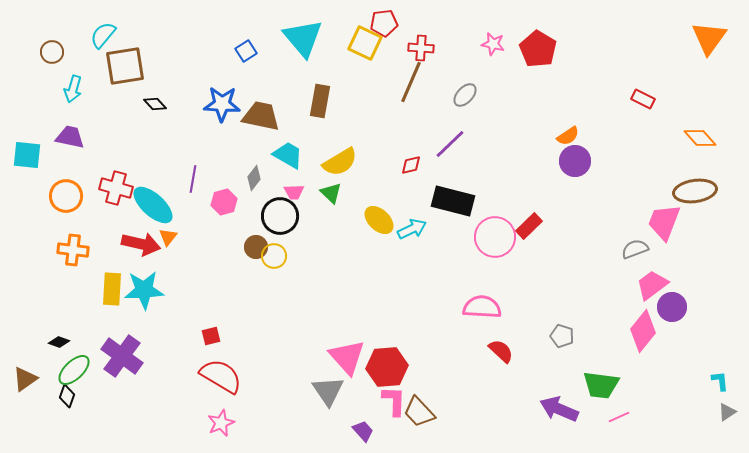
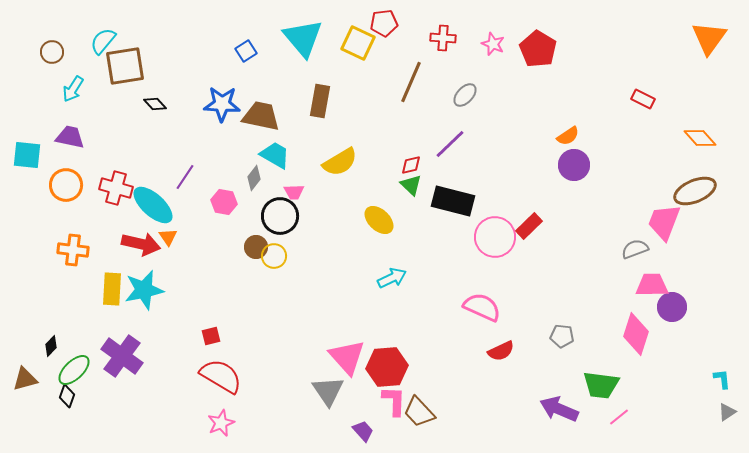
cyan semicircle at (103, 35): moved 6 px down
yellow square at (365, 43): moved 7 px left
pink star at (493, 44): rotated 10 degrees clockwise
red cross at (421, 48): moved 22 px right, 10 px up
cyan arrow at (73, 89): rotated 16 degrees clockwise
cyan trapezoid at (288, 155): moved 13 px left
purple circle at (575, 161): moved 1 px left, 4 px down
purple line at (193, 179): moved 8 px left, 2 px up; rotated 24 degrees clockwise
brown ellipse at (695, 191): rotated 15 degrees counterclockwise
green triangle at (331, 193): moved 80 px right, 8 px up
orange circle at (66, 196): moved 11 px up
pink hexagon at (224, 202): rotated 25 degrees clockwise
cyan arrow at (412, 229): moved 20 px left, 49 px down
orange triangle at (168, 237): rotated 12 degrees counterclockwise
pink trapezoid at (652, 285): rotated 36 degrees clockwise
cyan star at (144, 290): rotated 9 degrees counterclockwise
pink semicircle at (482, 307): rotated 21 degrees clockwise
pink diamond at (643, 331): moved 7 px left, 3 px down; rotated 21 degrees counterclockwise
gray pentagon at (562, 336): rotated 10 degrees counterclockwise
black diamond at (59, 342): moved 8 px left, 4 px down; rotated 65 degrees counterclockwise
red semicircle at (501, 351): rotated 112 degrees clockwise
brown triangle at (25, 379): rotated 20 degrees clockwise
cyan L-shape at (720, 381): moved 2 px right, 2 px up
pink line at (619, 417): rotated 15 degrees counterclockwise
